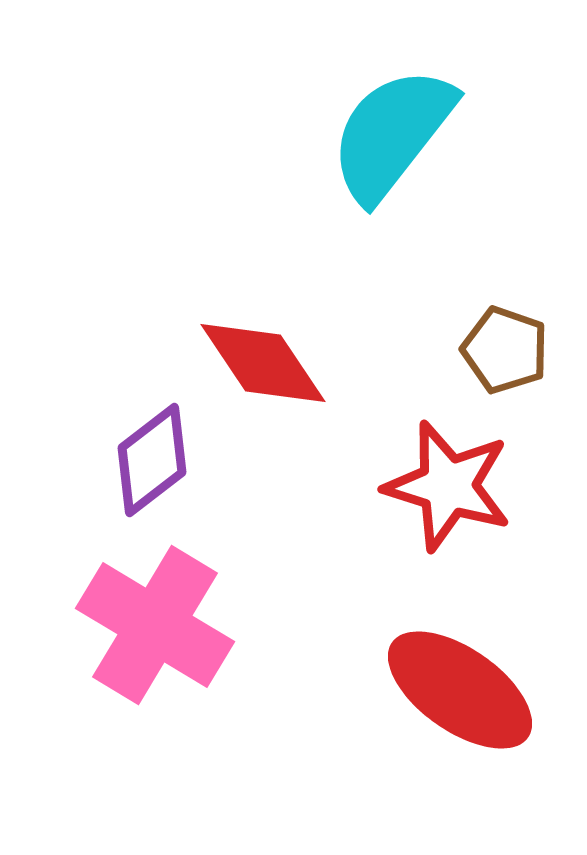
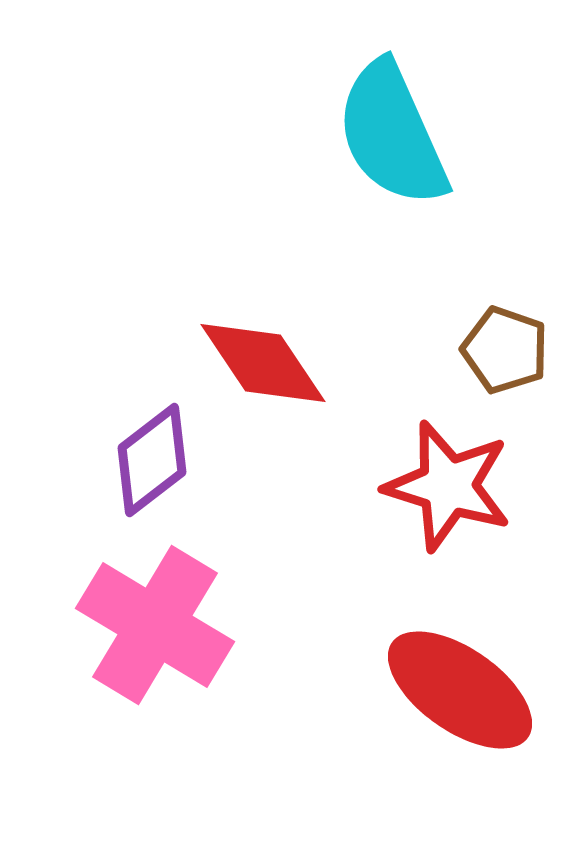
cyan semicircle: rotated 62 degrees counterclockwise
